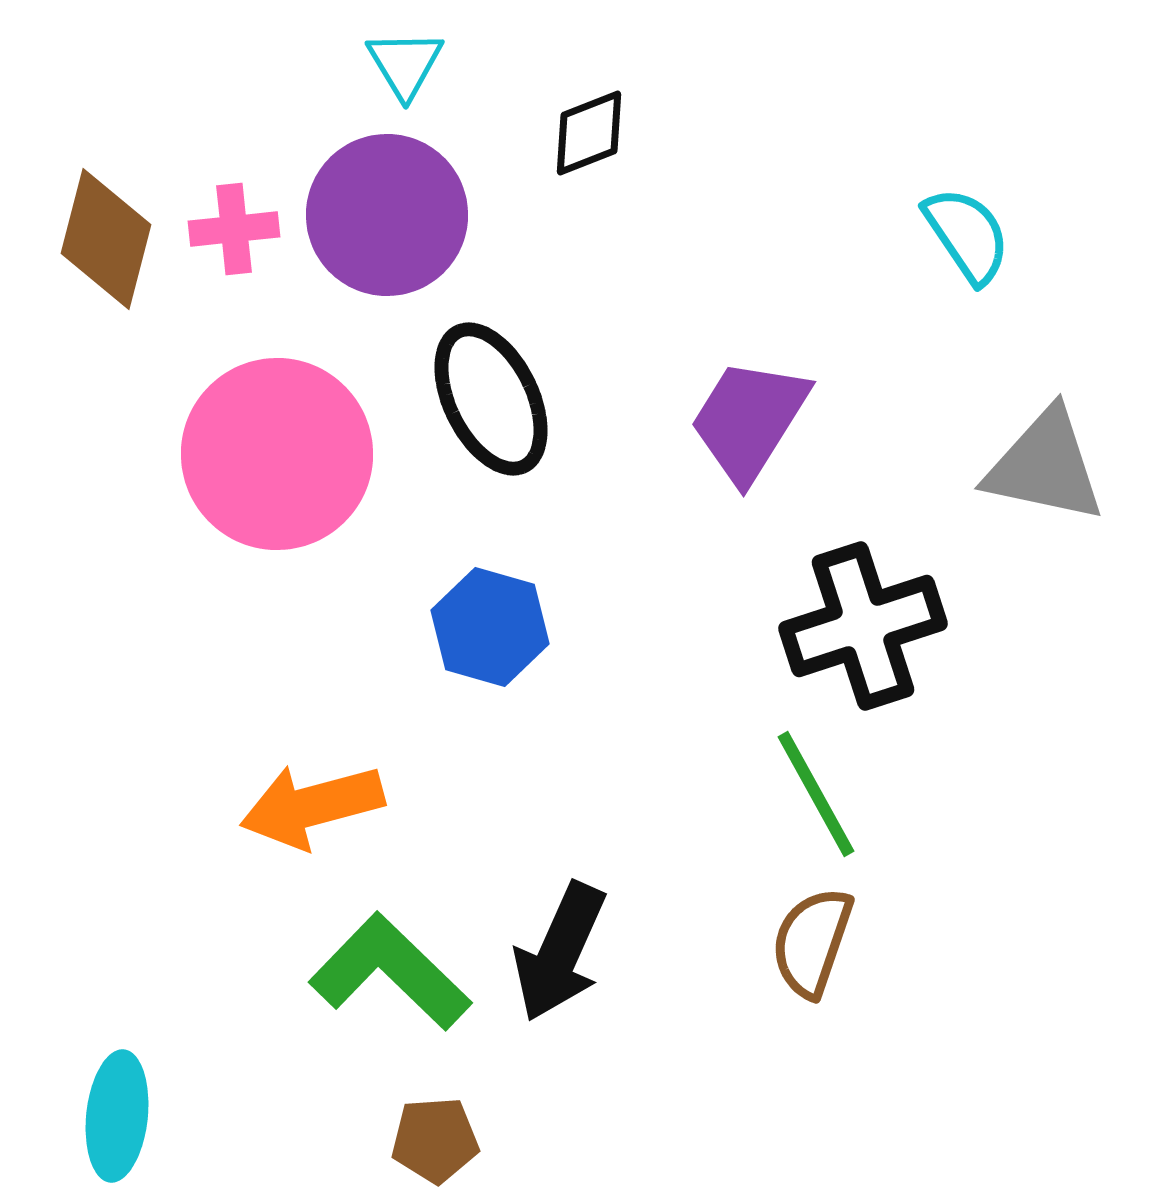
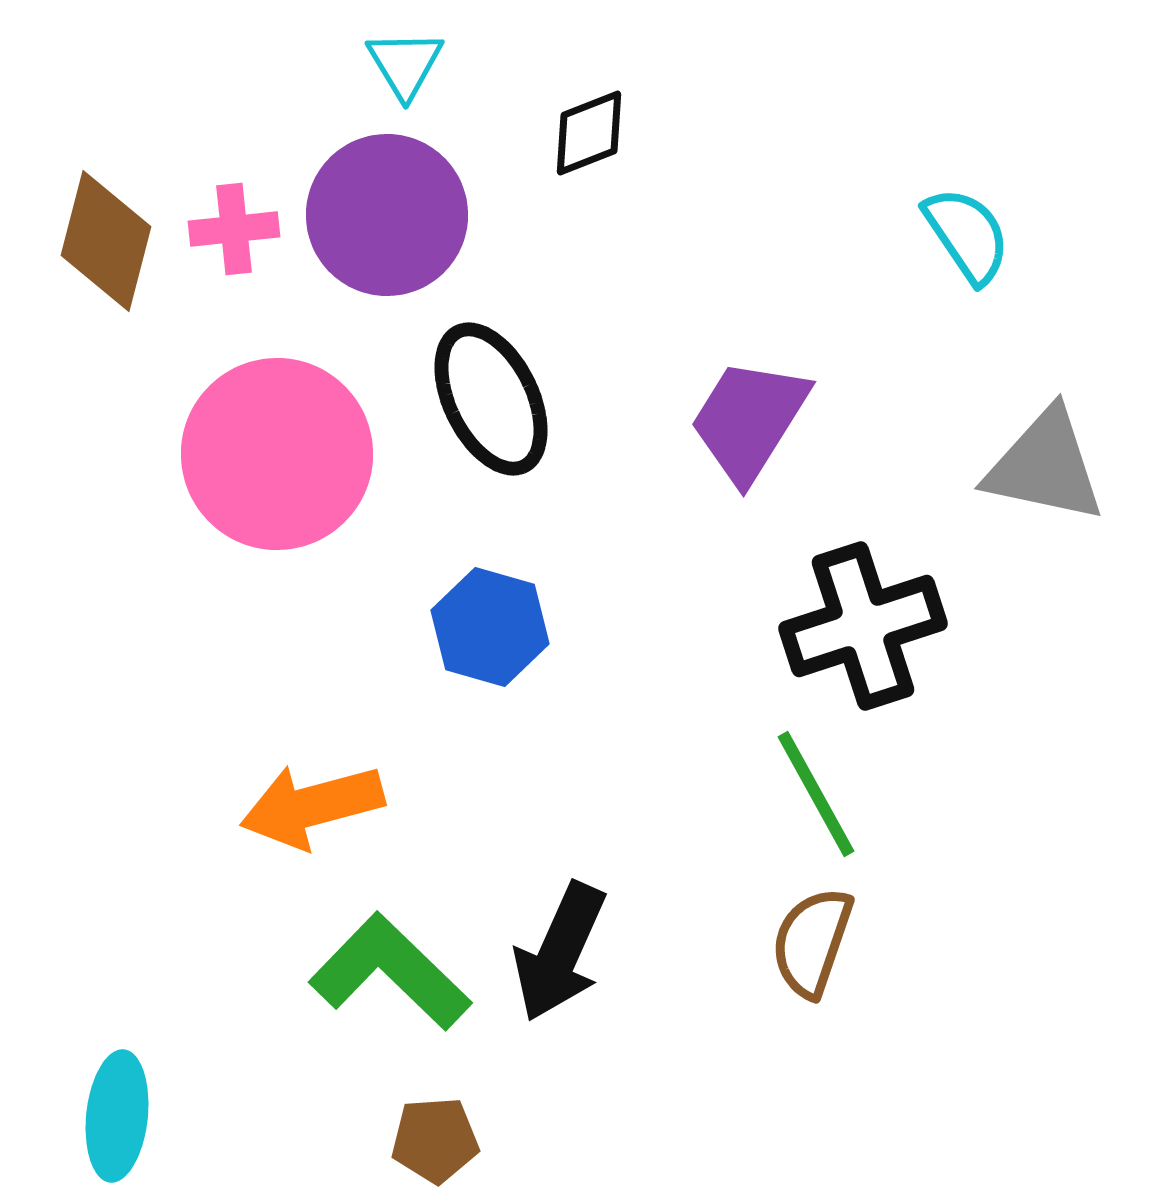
brown diamond: moved 2 px down
